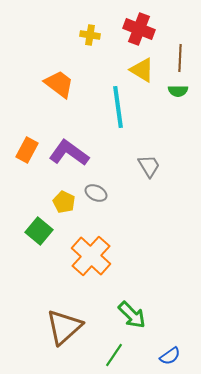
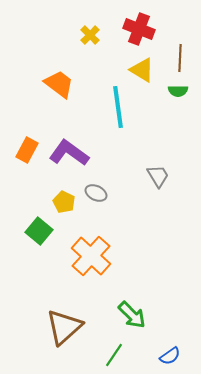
yellow cross: rotated 36 degrees clockwise
gray trapezoid: moved 9 px right, 10 px down
